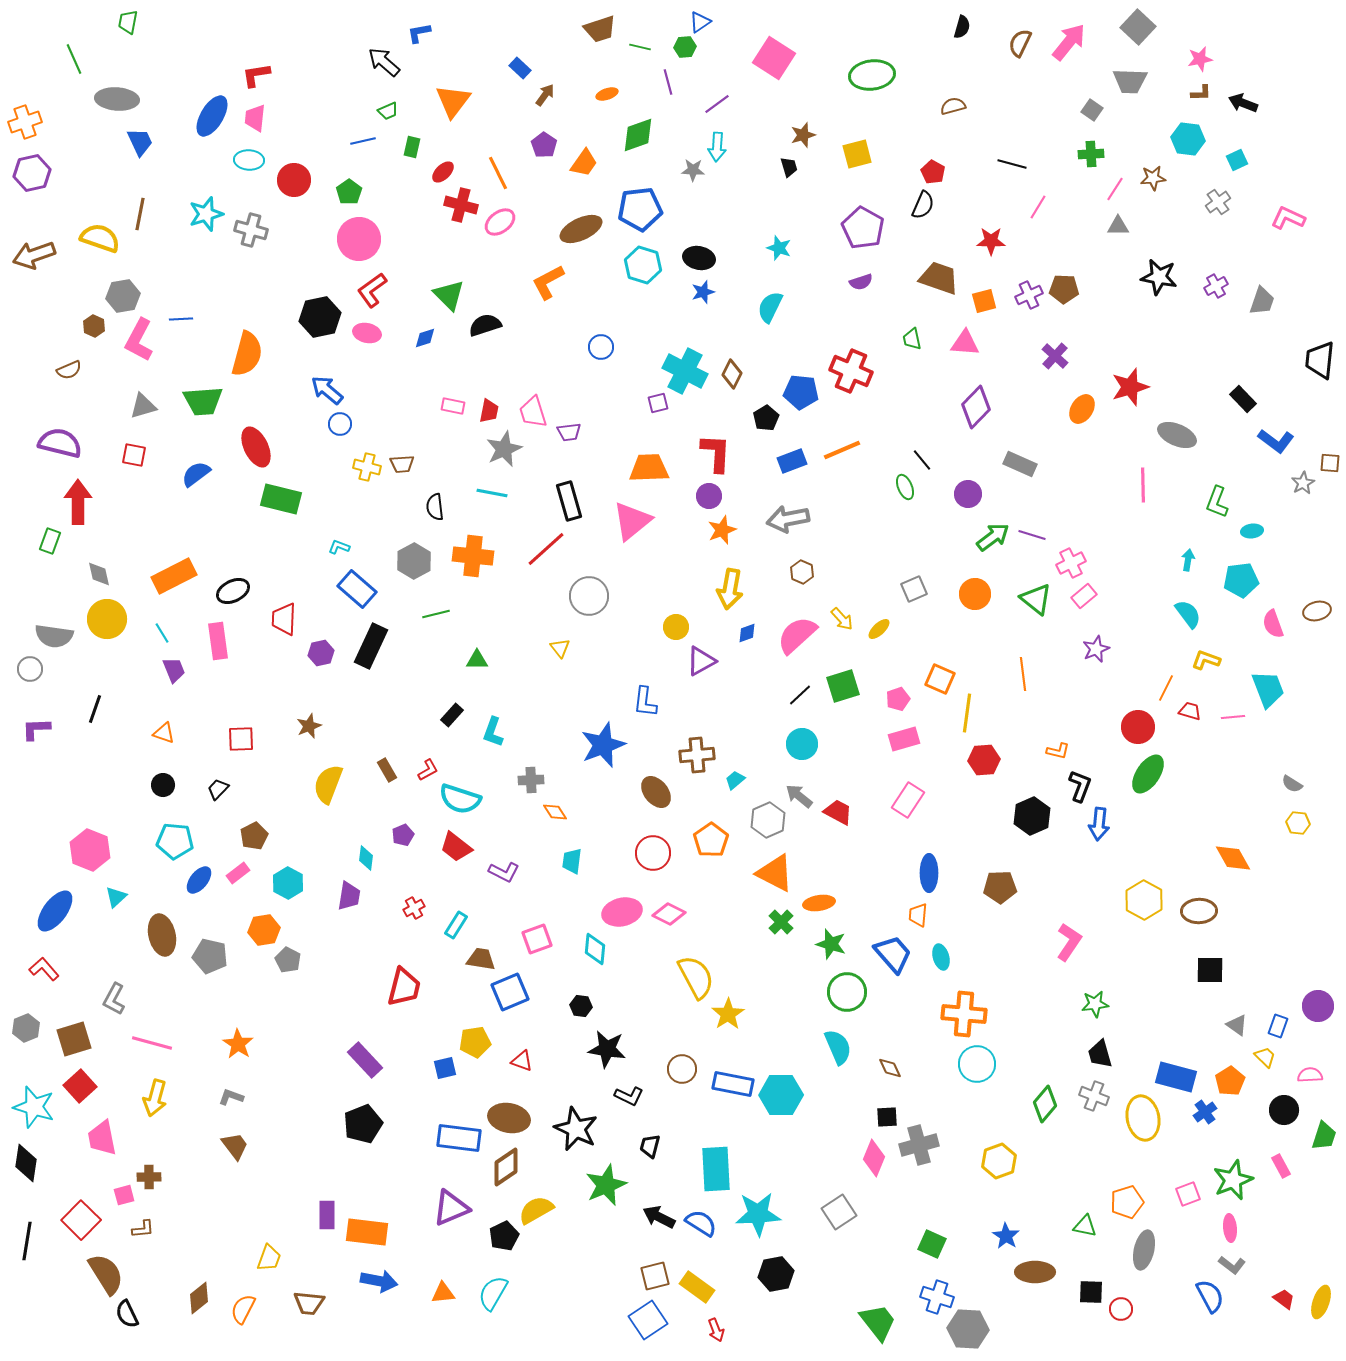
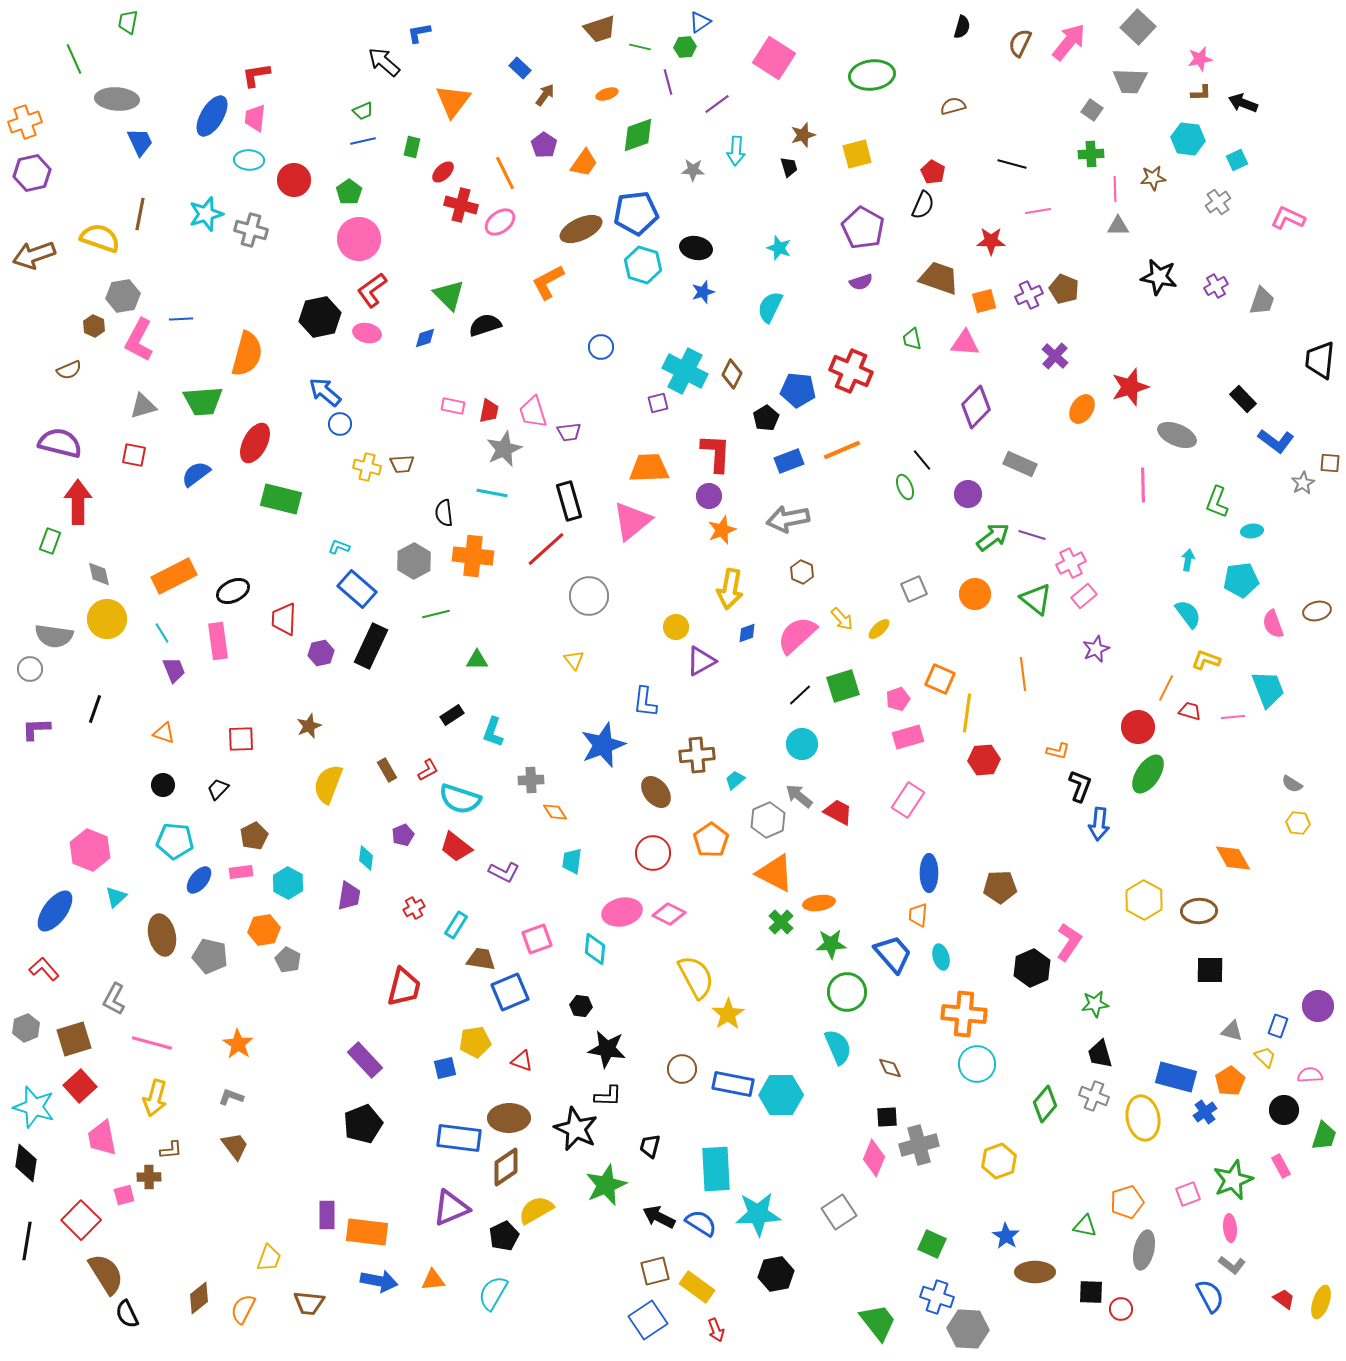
green trapezoid at (388, 111): moved 25 px left
cyan arrow at (717, 147): moved 19 px right, 4 px down
orange line at (498, 173): moved 7 px right
pink line at (1115, 189): rotated 35 degrees counterclockwise
pink line at (1038, 207): moved 4 px down; rotated 50 degrees clockwise
blue pentagon at (640, 209): moved 4 px left, 4 px down
black ellipse at (699, 258): moved 3 px left, 10 px up
brown pentagon at (1064, 289): rotated 20 degrees clockwise
blue arrow at (327, 390): moved 2 px left, 2 px down
blue pentagon at (801, 392): moved 3 px left, 2 px up
red ellipse at (256, 447): moved 1 px left, 4 px up; rotated 54 degrees clockwise
blue rectangle at (792, 461): moved 3 px left
black semicircle at (435, 507): moved 9 px right, 6 px down
yellow triangle at (560, 648): moved 14 px right, 12 px down
black rectangle at (452, 715): rotated 15 degrees clockwise
pink rectangle at (904, 739): moved 4 px right, 2 px up
black hexagon at (1032, 816): moved 152 px down
pink rectangle at (238, 873): moved 3 px right, 1 px up; rotated 30 degrees clockwise
green star at (831, 944): rotated 20 degrees counterclockwise
gray triangle at (1237, 1025): moved 5 px left, 6 px down; rotated 20 degrees counterclockwise
black L-shape at (629, 1096): moved 21 px left; rotated 24 degrees counterclockwise
brown ellipse at (509, 1118): rotated 12 degrees counterclockwise
brown L-shape at (143, 1229): moved 28 px right, 79 px up
brown square at (655, 1276): moved 5 px up
orange triangle at (443, 1293): moved 10 px left, 13 px up
